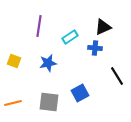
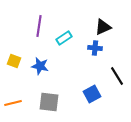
cyan rectangle: moved 6 px left, 1 px down
blue star: moved 8 px left, 3 px down; rotated 24 degrees clockwise
blue square: moved 12 px right, 1 px down
